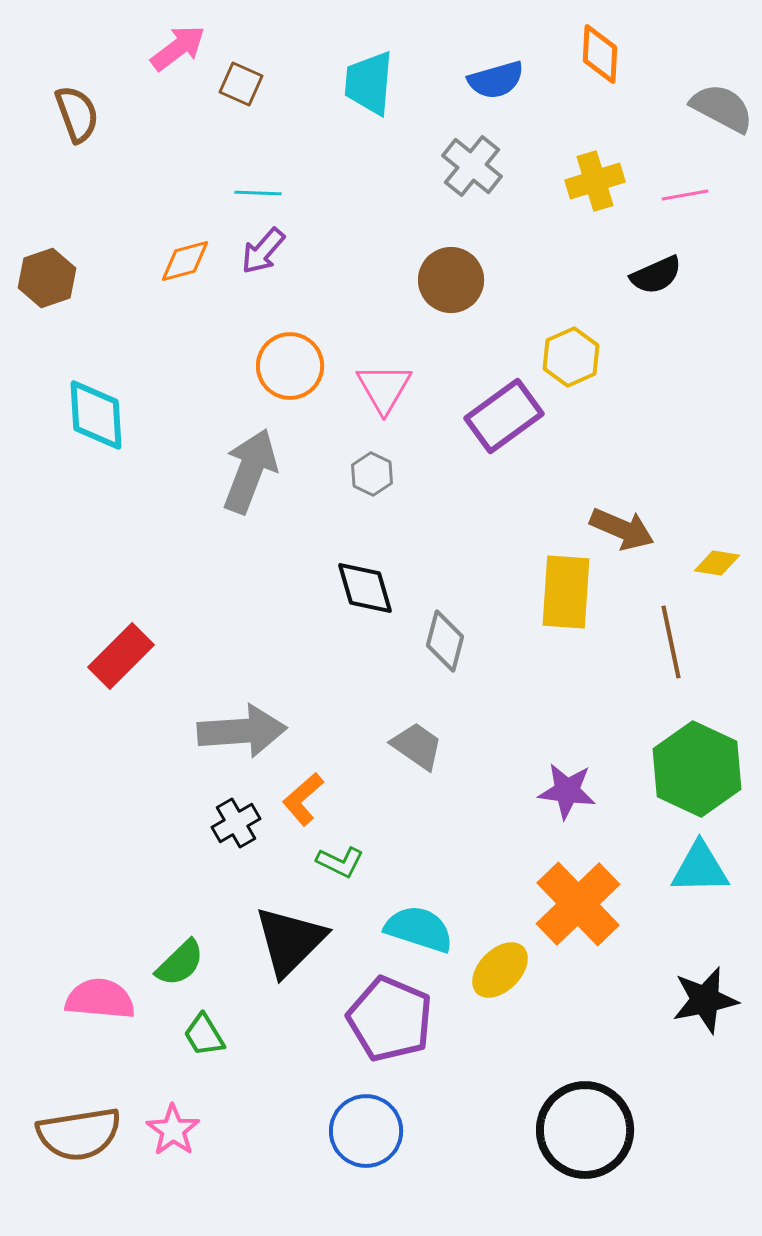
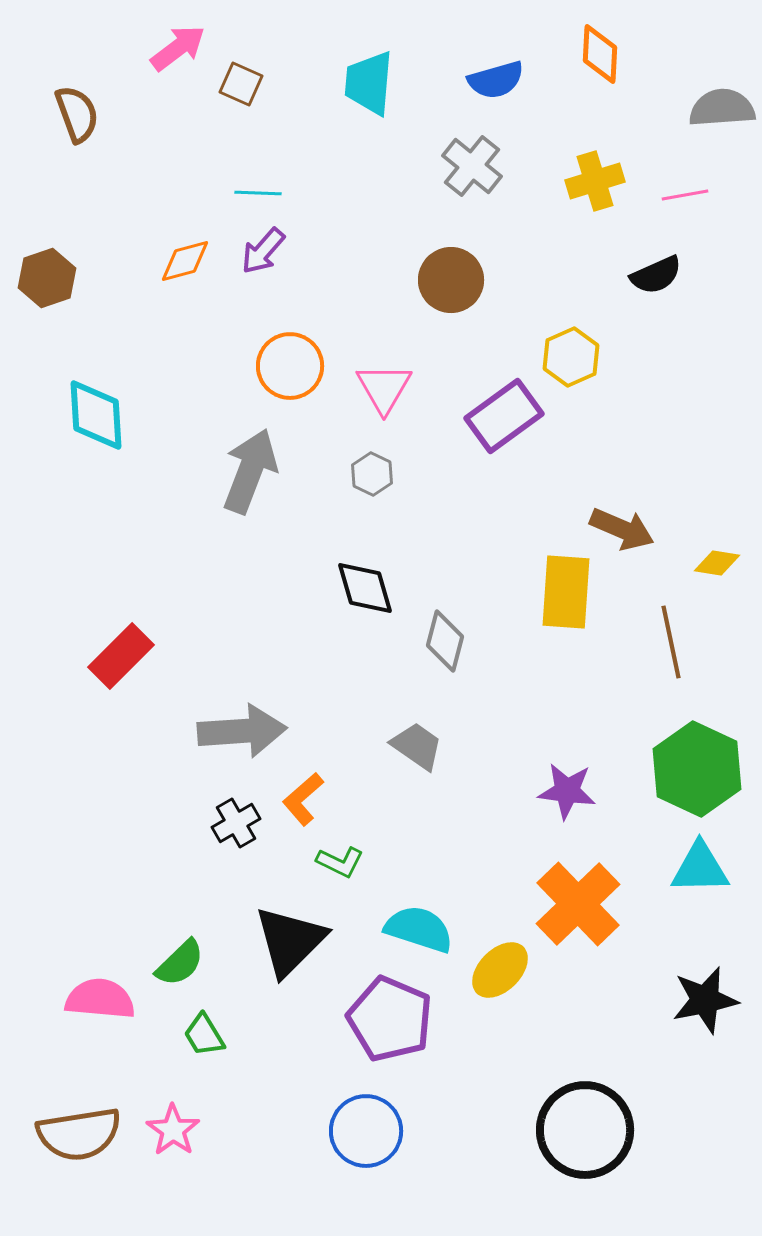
gray semicircle at (722, 108): rotated 32 degrees counterclockwise
